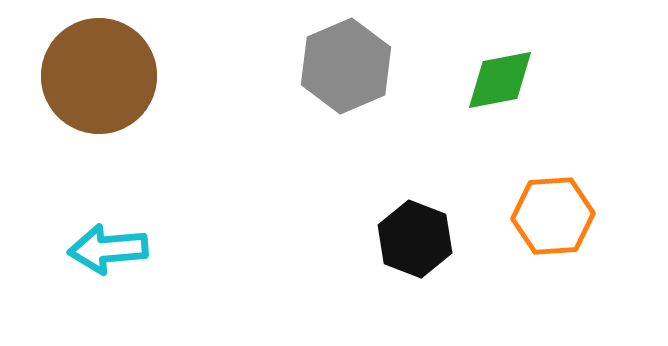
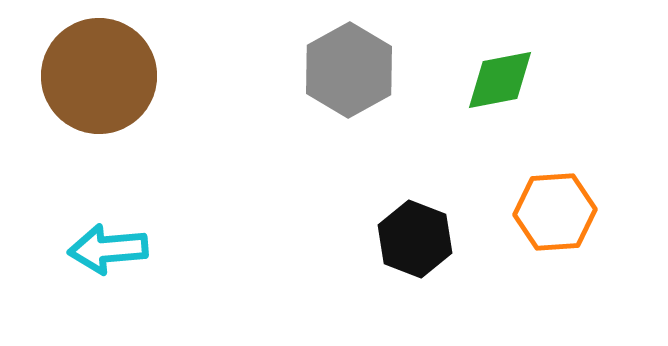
gray hexagon: moved 3 px right, 4 px down; rotated 6 degrees counterclockwise
orange hexagon: moved 2 px right, 4 px up
